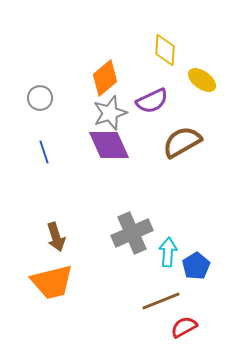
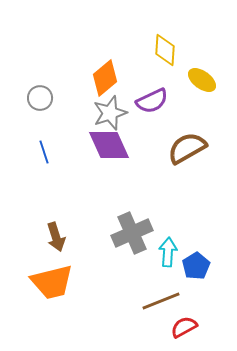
brown semicircle: moved 5 px right, 6 px down
